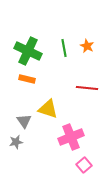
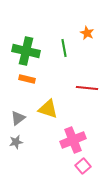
orange star: moved 13 px up
green cross: moved 2 px left; rotated 12 degrees counterclockwise
gray triangle: moved 6 px left, 3 px up; rotated 28 degrees clockwise
pink cross: moved 2 px right, 3 px down
pink square: moved 1 px left, 1 px down
